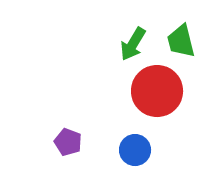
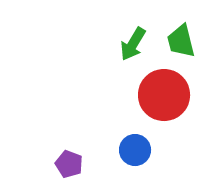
red circle: moved 7 px right, 4 px down
purple pentagon: moved 1 px right, 22 px down
